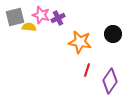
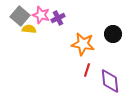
gray square: moved 5 px right, 1 px up; rotated 36 degrees counterclockwise
yellow semicircle: moved 2 px down
orange star: moved 3 px right, 2 px down
purple diamond: rotated 40 degrees counterclockwise
